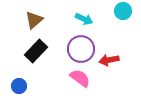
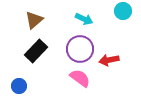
purple circle: moved 1 px left
